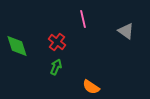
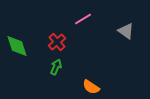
pink line: rotated 72 degrees clockwise
red cross: rotated 12 degrees clockwise
